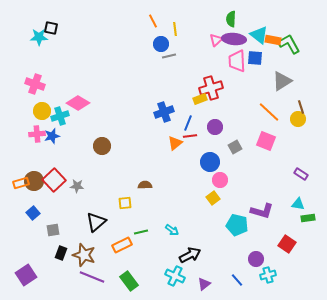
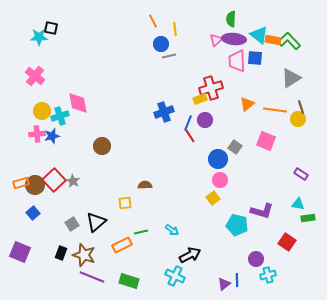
green L-shape at (289, 44): moved 3 px up; rotated 15 degrees counterclockwise
gray triangle at (282, 81): moved 9 px right, 3 px up
pink cross at (35, 84): moved 8 px up; rotated 18 degrees clockwise
pink diamond at (78, 103): rotated 50 degrees clockwise
orange line at (269, 112): moved 6 px right, 2 px up; rotated 35 degrees counterclockwise
purple circle at (215, 127): moved 10 px left, 7 px up
red line at (190, 136): rotated 64 degrees clockwise
orange triangle at (175, 143): moved 72 px right, 39 px up
gray square at (235, 147): rotated 24 degrees counterclockwise
blue circle at (210, 162): moved 8 px right, 3 px up
brown circle at (34, 181): moved 1 px right, 4 px down
gray star at (77, 186): moved 4 px left, 5 px up; rotated 24 degrees clockwise
gray square at (53, 230): moved 19 px right, 6 px up; rotated 24 degrees counterclockwise
red square at (287, 244): moved 2 px up
purple square at (26, 275): moved 6 px left, 23 px up; rotated 35 degrees counterclockwise
blue line at (237, 280): rotated 40 degrees clockwise
green rectangle at (129, 281): rotated 36 degrees counterclockwise
purple triangle at (204, 284): moved 20 px right
